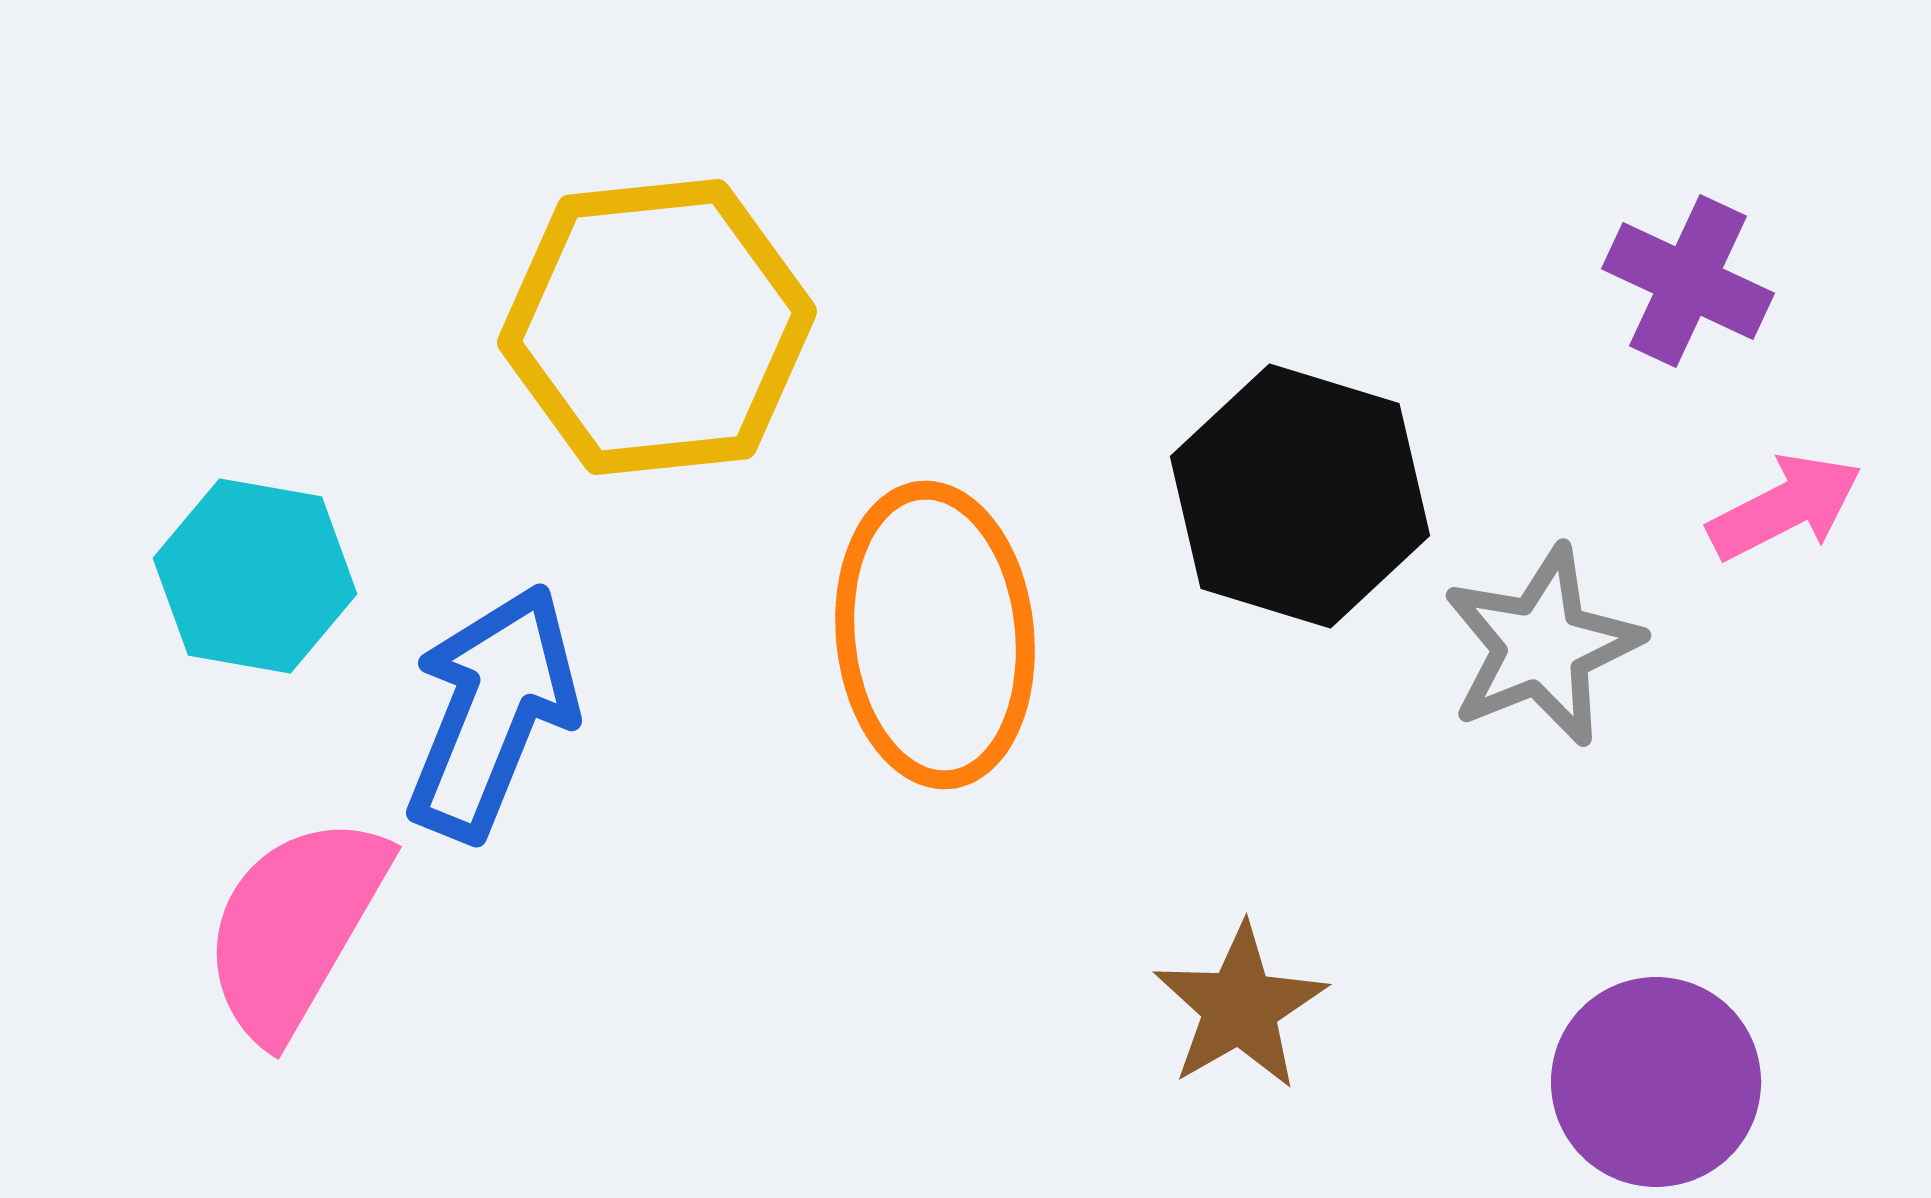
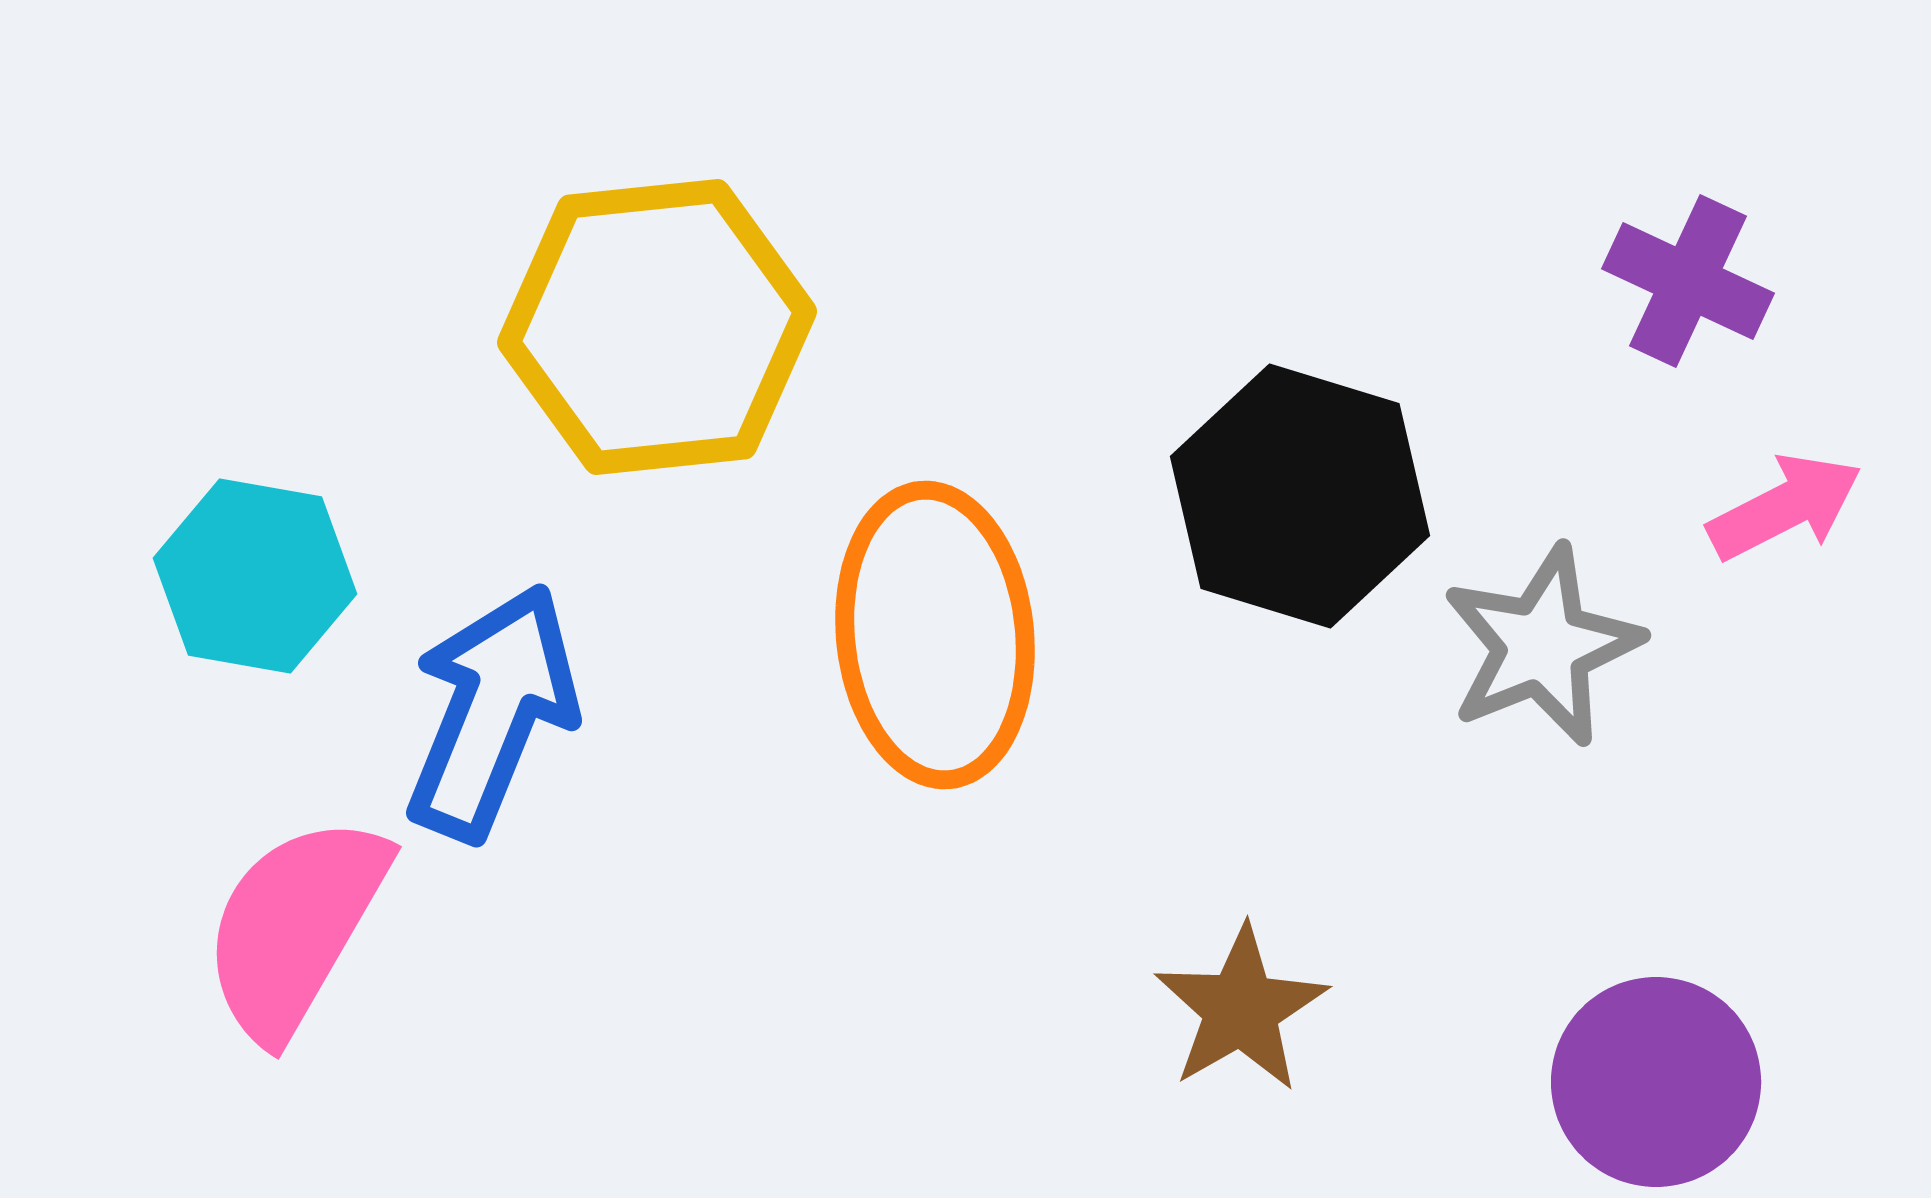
brown star: moved 1 px right, 2 px down
